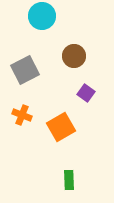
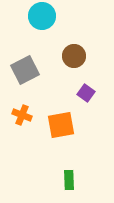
orange square: moved 2 px up; rotated 20 degrees clockwise
